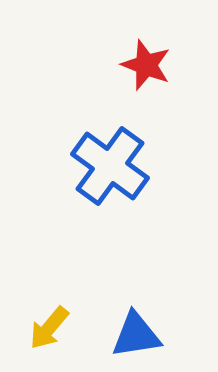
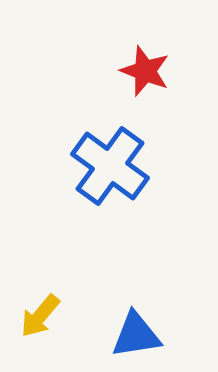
red star: moved 1 px left, 6 px down
yellow arrow: moved 9 px left, 12 px up
